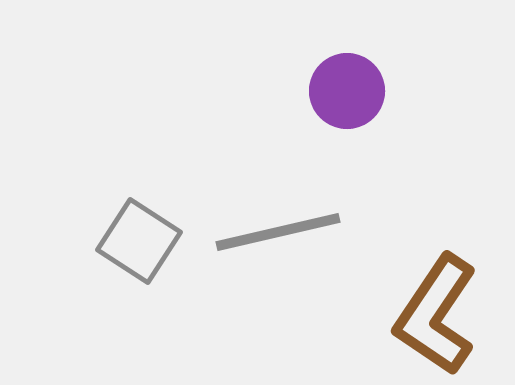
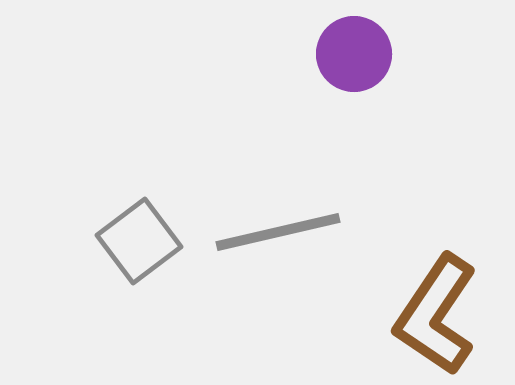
purple circle: moved 7 px right, 37 px up
gray square: rotated 20 degrees clockwise
